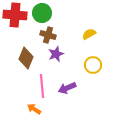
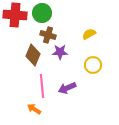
purple star: moved 4 px right, 2 px up; rotated 21 degrees clockwise
brown diamond: moved 7 px right, 3 px up
